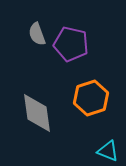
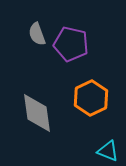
orange hexagon: rotated 8 degrees counterclockwise
